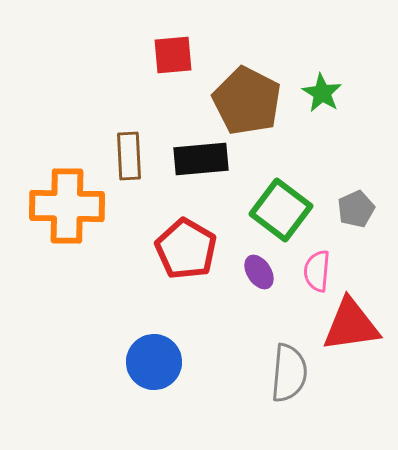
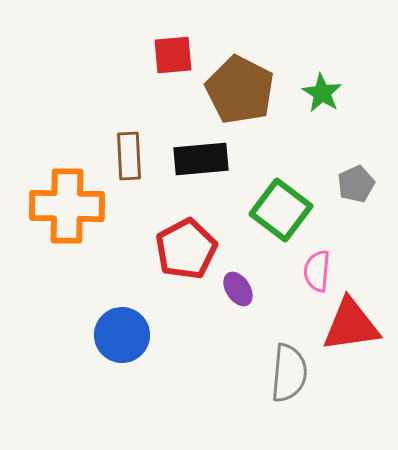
brown pentagon: moved 7 px left, 11 px up
gray pentagon: moved 25 px up
red pentagon: rotated 14 degrees clockwise
purple ellipse: moved 21 px left, 17 px down
blue circle: moved 32 px left, 27 px up
